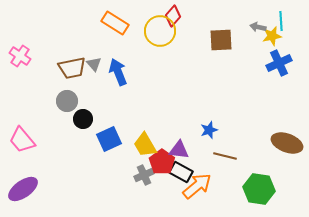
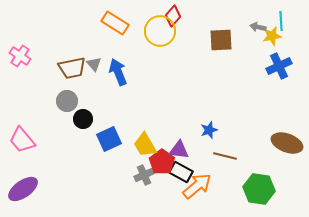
blue cross: moved 3 px down
